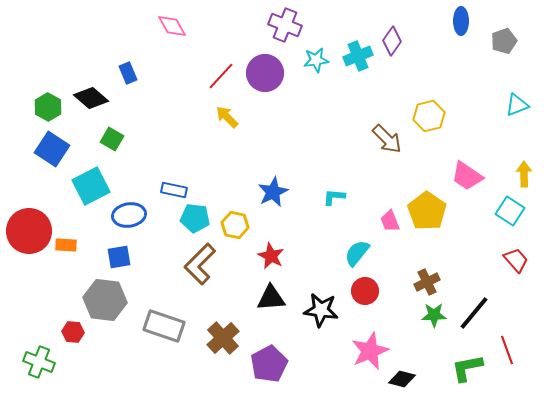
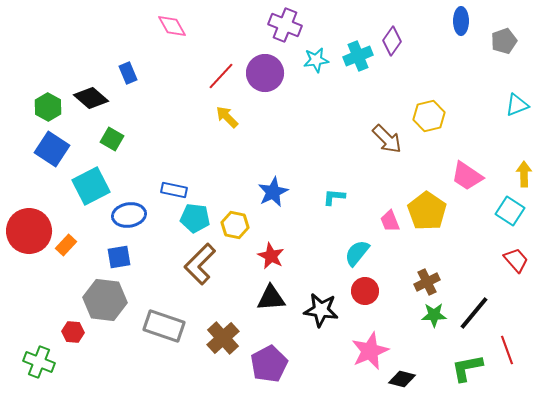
orange rectangle at (66, 245): rotated 50 degrees counterclockwise
